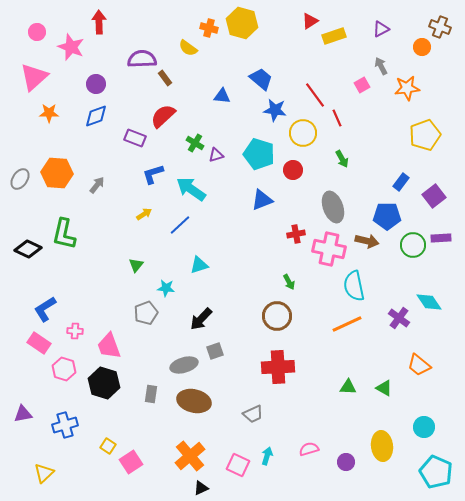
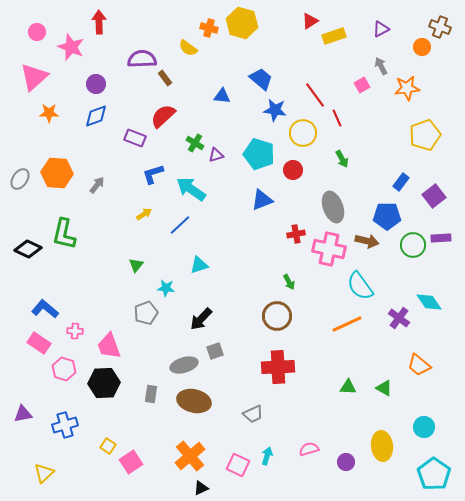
cyan semicircle at (354, 286): moved 6 px right; rotated 24 degrees counterclockwise
blue L-shape at (45, 309): rotated 72 degrees clockwise
black hexagon at (104, 383): rotated 20 degrees counterclockwise
cyan pentagon at (436, 472): moved 2 px left, 2 px down; rotated 12 degrees clockwise
